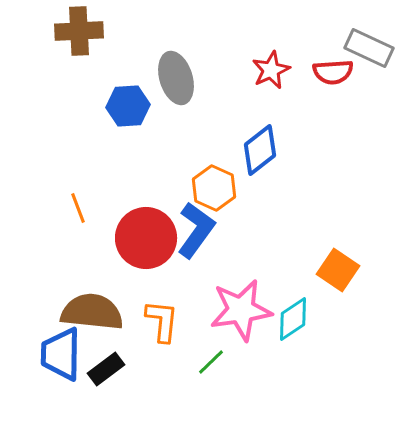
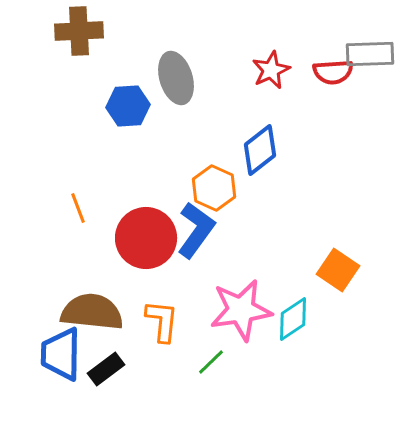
gray rectangle: moved 1 px right, 6 px down; rotated 27 degrees counterclockwise
